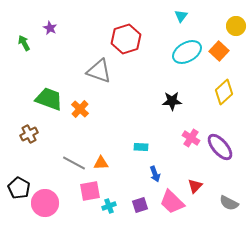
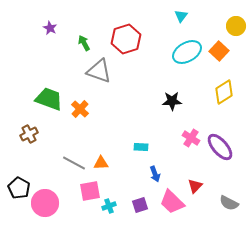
green arrow: moved 60 px right
yellow diamond: rotated 10 degrees clockwise
